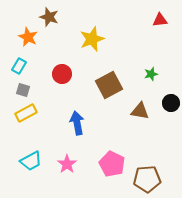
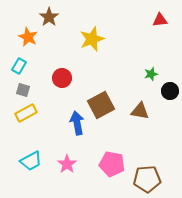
brown star: rotated 18 degrees clockwise
red circle: moved 4 px down
brown square: moved 8 px left, 20 px down
black circle: moved 1 px left, 12 px up
pink pentagon: rotated 15 degrees counterclockwise
